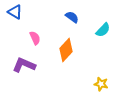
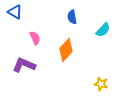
blue semicircle: rotated 136 degrees counterclockwise
